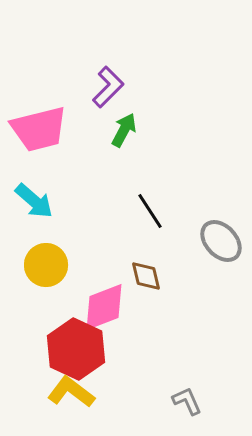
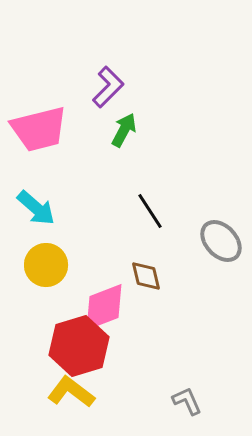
cyan arrow: moved 2 px right, 7 px down
red hexagon: moved 3 px right, 3 px up; rotated 18 degrees clockwise
